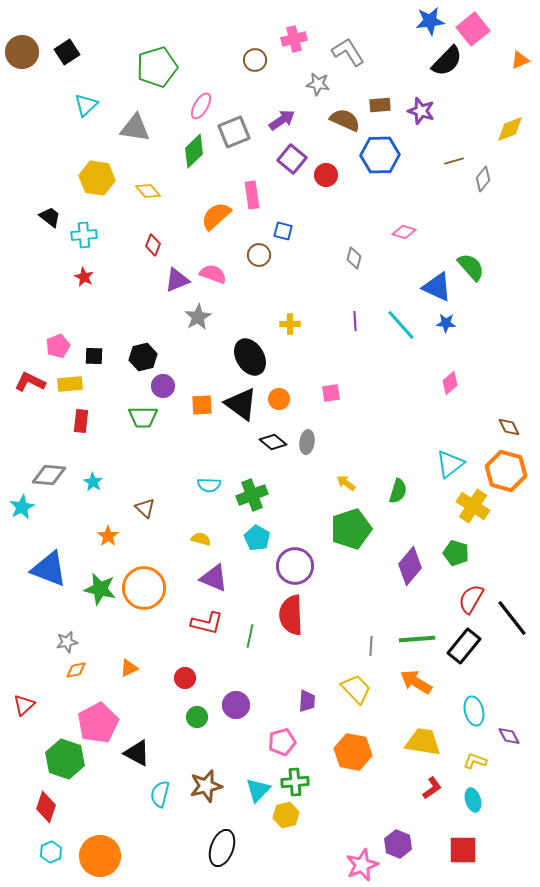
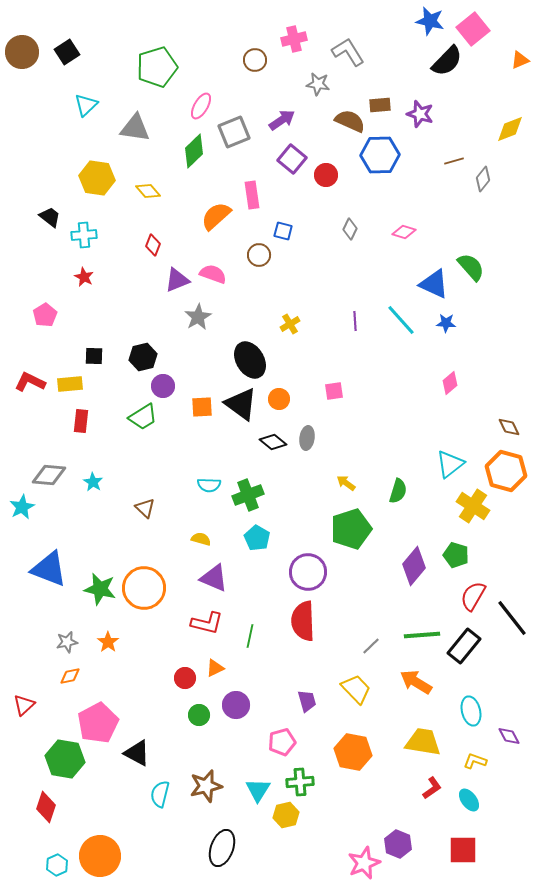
blue star at (430, 21): rotated 20 degrees clockwise
purple star at (421, 111): moved 1 px left, 3 px down
brown semicircle at (345, 120): moved 5 px right, 1 px down
gray diamond at (354, 258): moved 4 px left, 29 px up; rotated 10 degrees clockwise
blue triangle at (437, 287): moved 3 px left, 3 px up
yellow cross at (290, 324): rotated 30 degrees counterclockwise
cyan line at (401, 325): moved 5 px up
pink pentagon at (58, 346): moved 13 px left, 31 px up; rotated 10 degrees counterclockwise
black ellipse at (250, 357): moved 3 px down
pink square at (331, 393): moved 3 px right, 2 px up
orange square at (202, 405): moved 2 px down
green trapezoid at (143, 417): rotated 32 degrees counterclockwise
gray ellipse at (307, 442): moved 4 px up
green cross at (252, 495): moved 4 px left
orange star at (108, 536): moved 106 px down
green pentagon at (456, 553): moved 2 px down
purple circle at (295, 566): moved 13 px right, 6 px down
purple diamond at (410, 566): moved 4 px right
red semicircle at (471, 599): moved 2 px right, 3 px up
red semicircle at (291, 615): moved 12 px right, 6 px down
green line at (417, 639): moved 5 px right, 4 px up
gray line at (371, 646): rotated 42 degrees clockwise
orange triangle at (129, 668): moved 86 px right
orange diamond at (76, 670): moved 6 px left, 6 px down
purple trapezoid at (307, 701): rotated 20 degrees counterclockwise
cyan ellipse at (474, 711): moved 3 px left
green circle at (197, 717): moved 2 px right, 2 px up
green hexagon at (65, 759): rotated 9 degrees counterclockwise
green cross at (295, 782): moved 5 px right
cyan triangle at (258, 790): rotated 12 degrees counterclockwise
cyan ellipse at (473, 800): moved 4 px left; rotated 20 degrees counterclockwise
cyan hexagon at (51, 852): moved 6 px right, 13 px down
pink star at (362, 865): moved 2 px right, 2 px up
